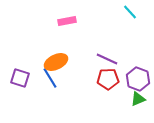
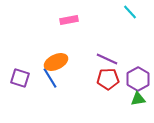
pink rectangle: moved 2 px right, 1 px up
purple hexagon: rotated 10 degrees clockwise
green triangle: rotated 14 degrees clockwise
